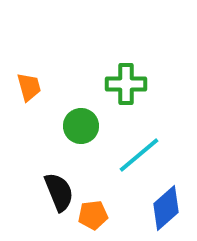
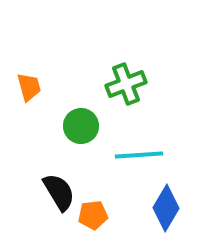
green cross: rotated 21 degrees counterclockwise
cyan line: rotated 36 degrees clockwise
black semicircle: rotated 9 degrees counterclockwise
blue diamond: rotated 18 degrees counterclockwise
